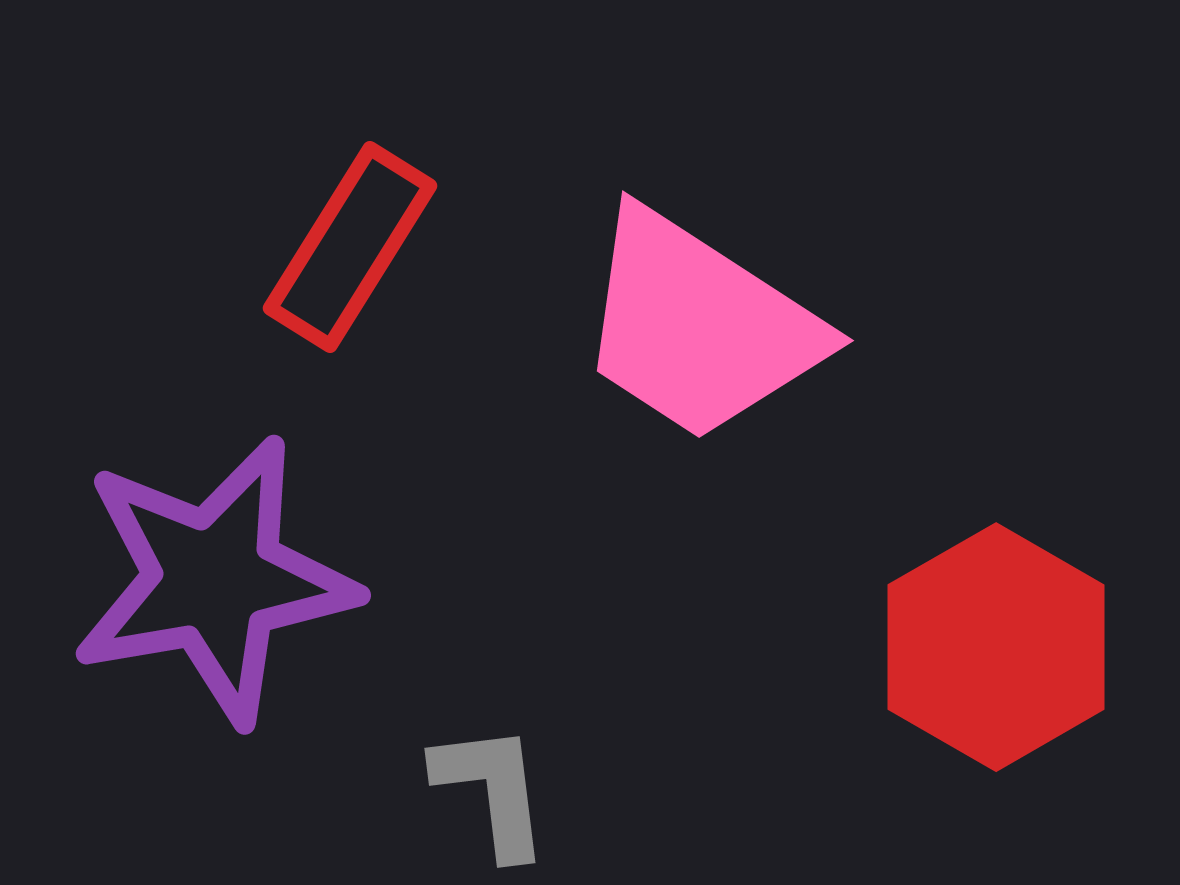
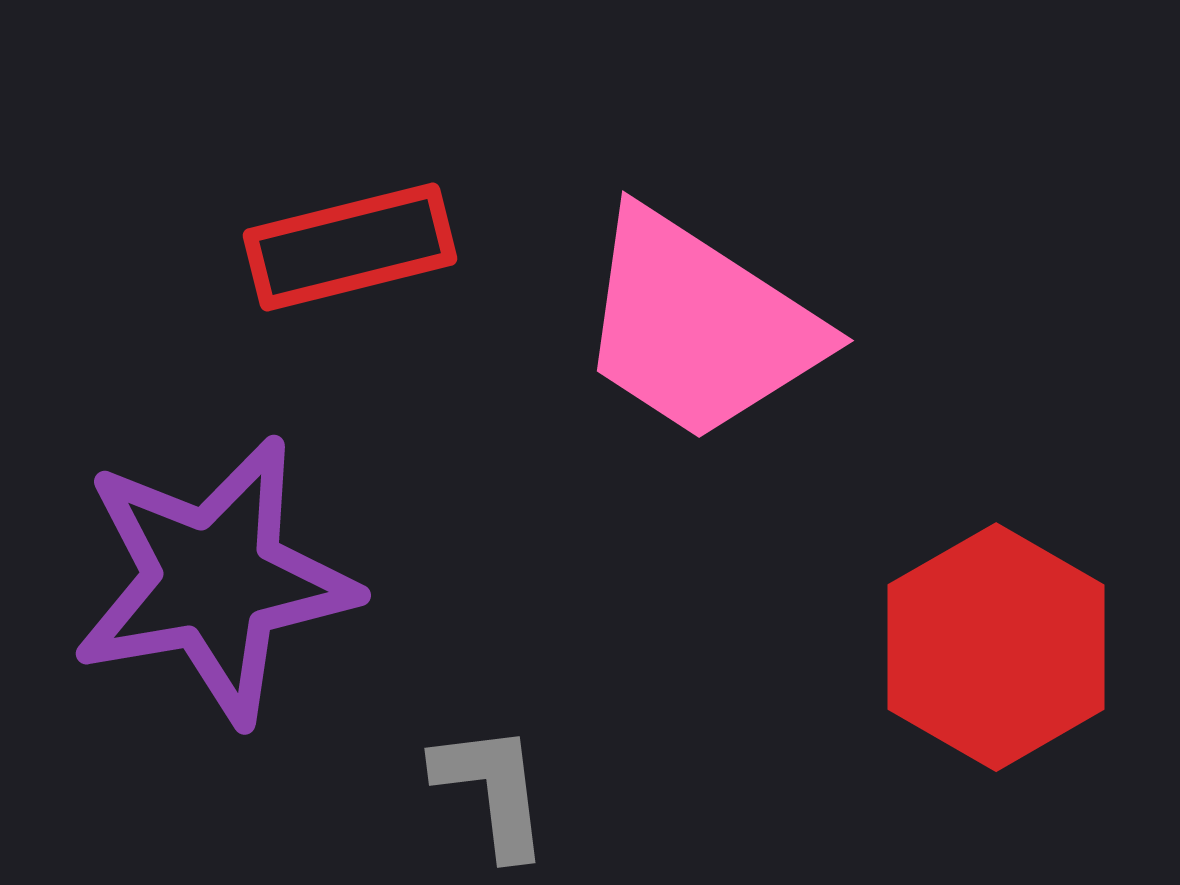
red rectangle: rotated 44 degrees clockwise
